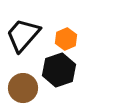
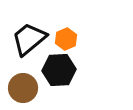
black trapezoid: moved 6 px right, 4 px down; rotated 9 degrees clockwise
black hexagon: rotated 16 degrees clockwise
